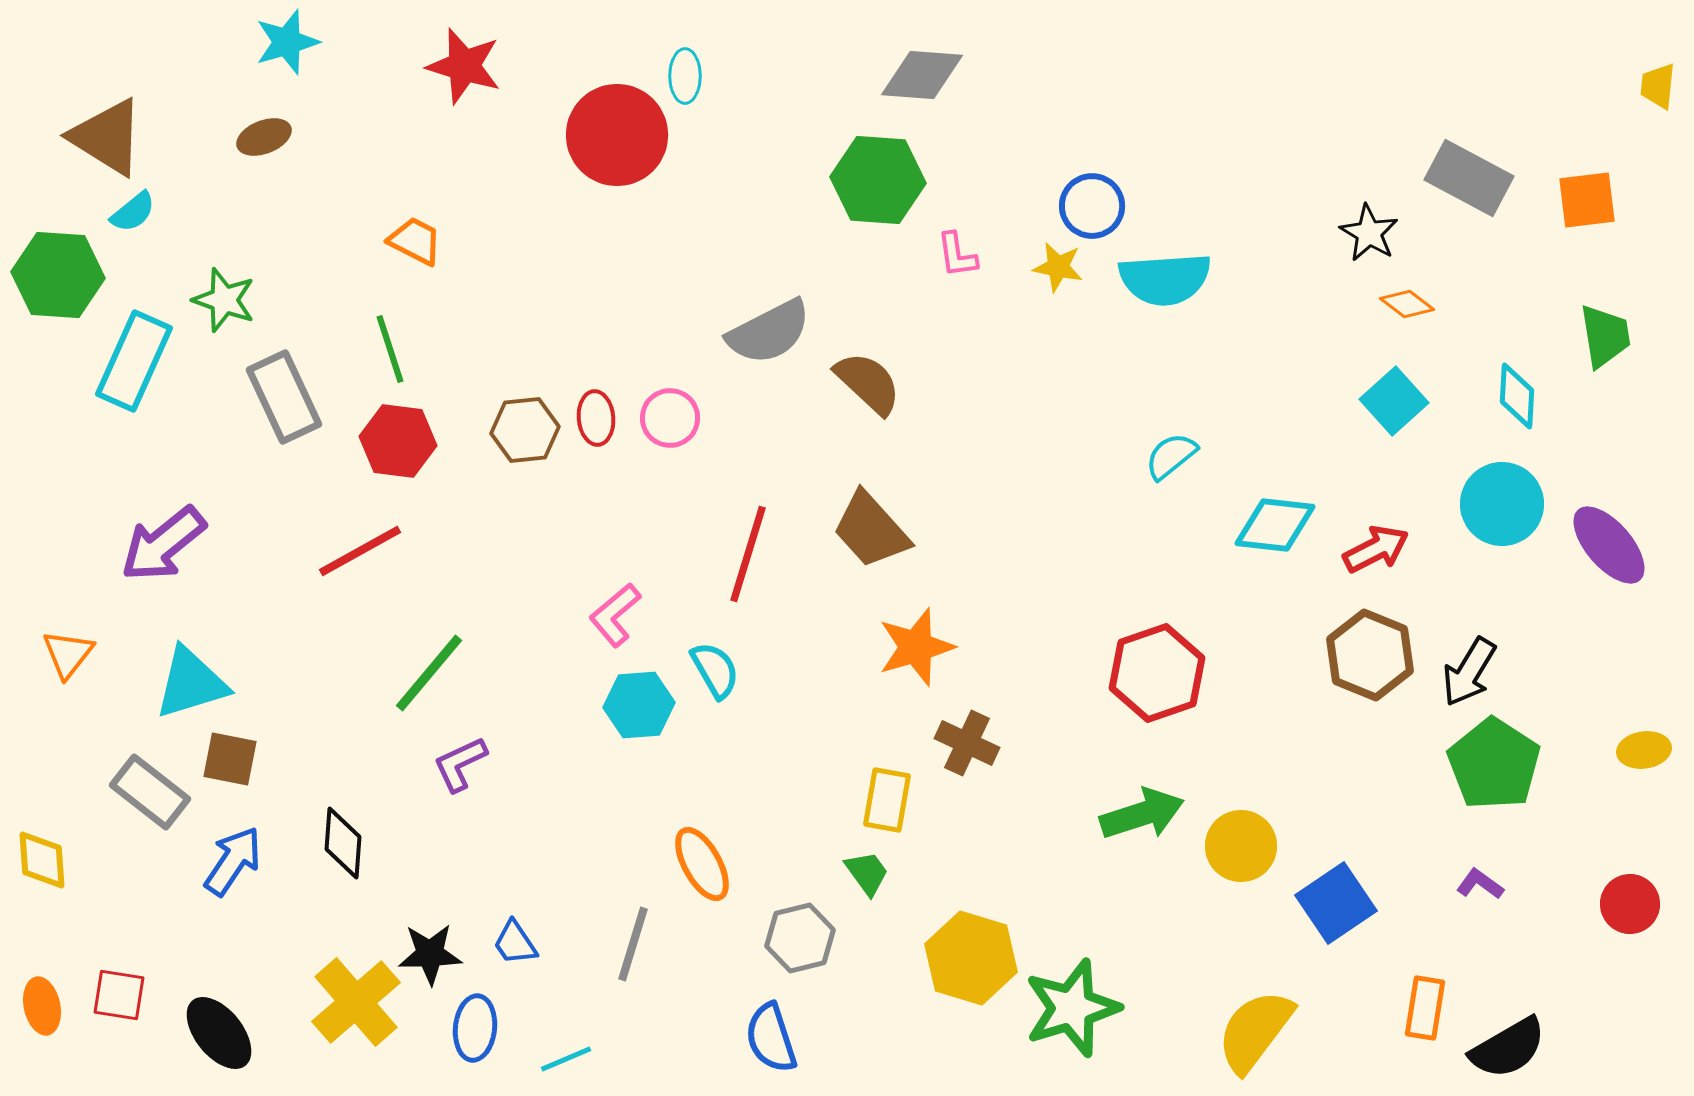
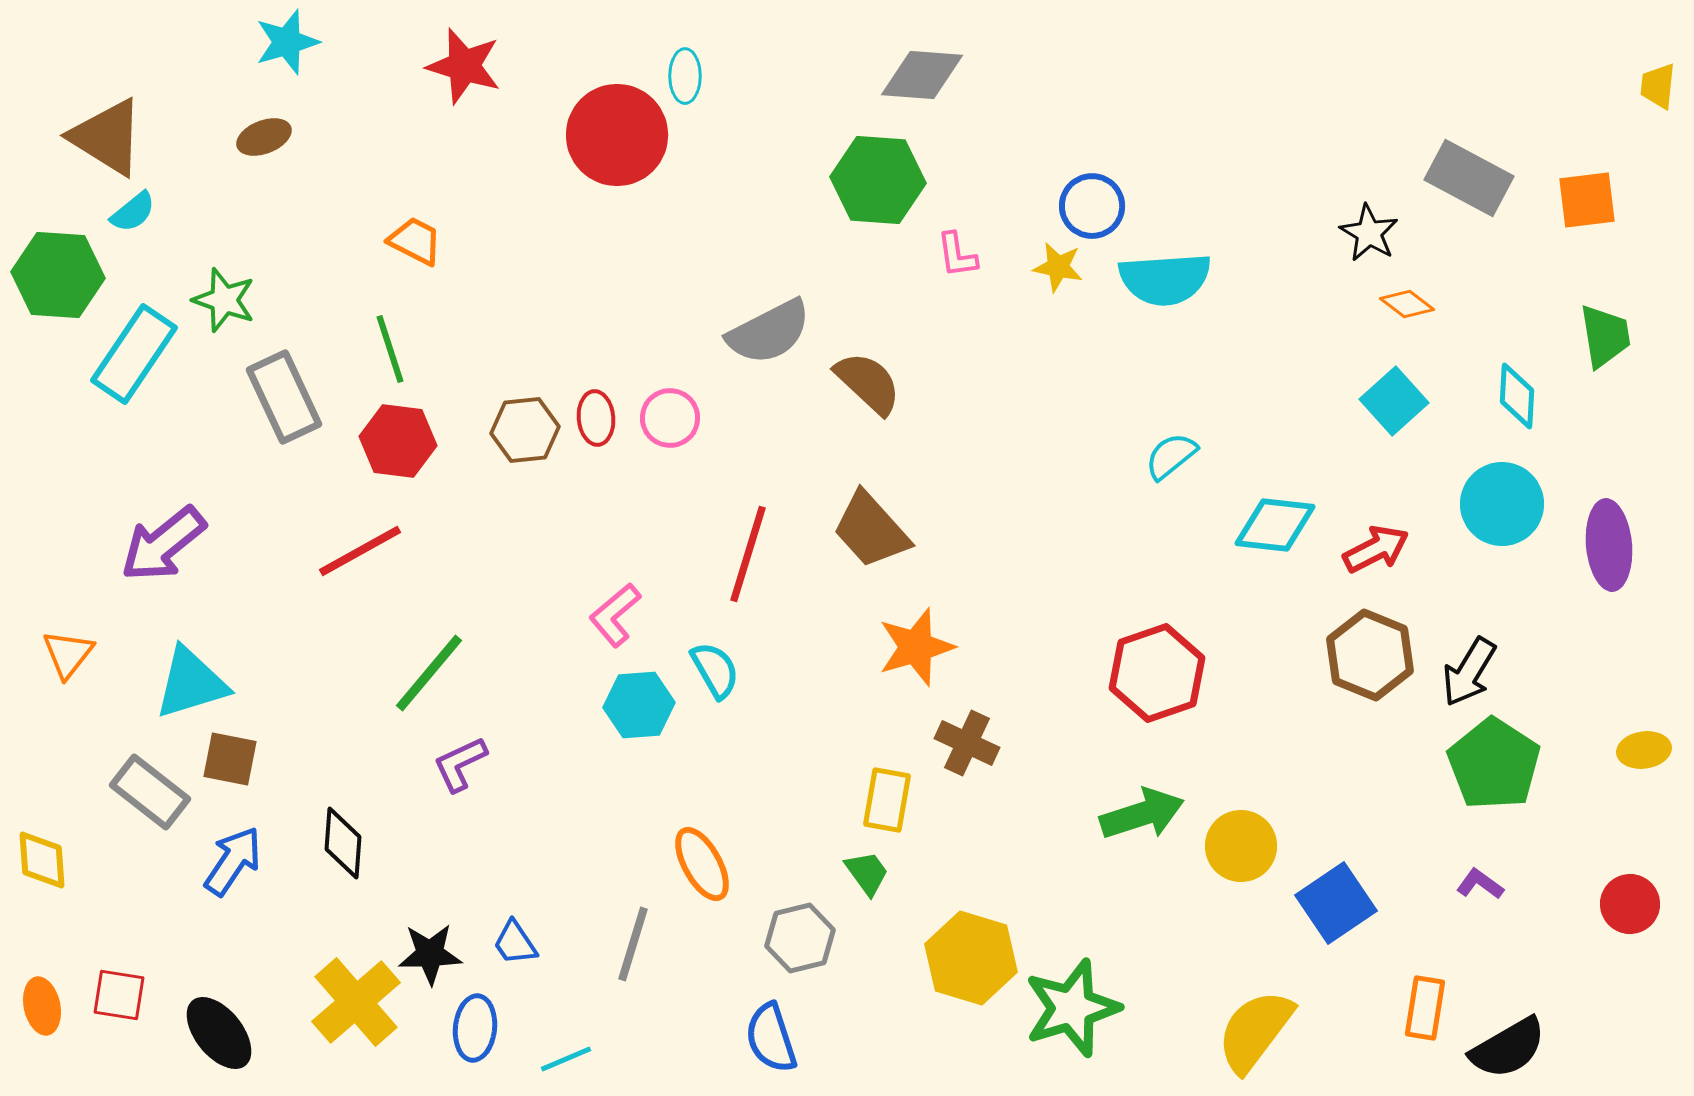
cyan rectangle at (134, 361): moved 7 px up; rotated 10 degrees clockwise
purple ellipse at (1609, 545): rotated 36 degrees clockwise
